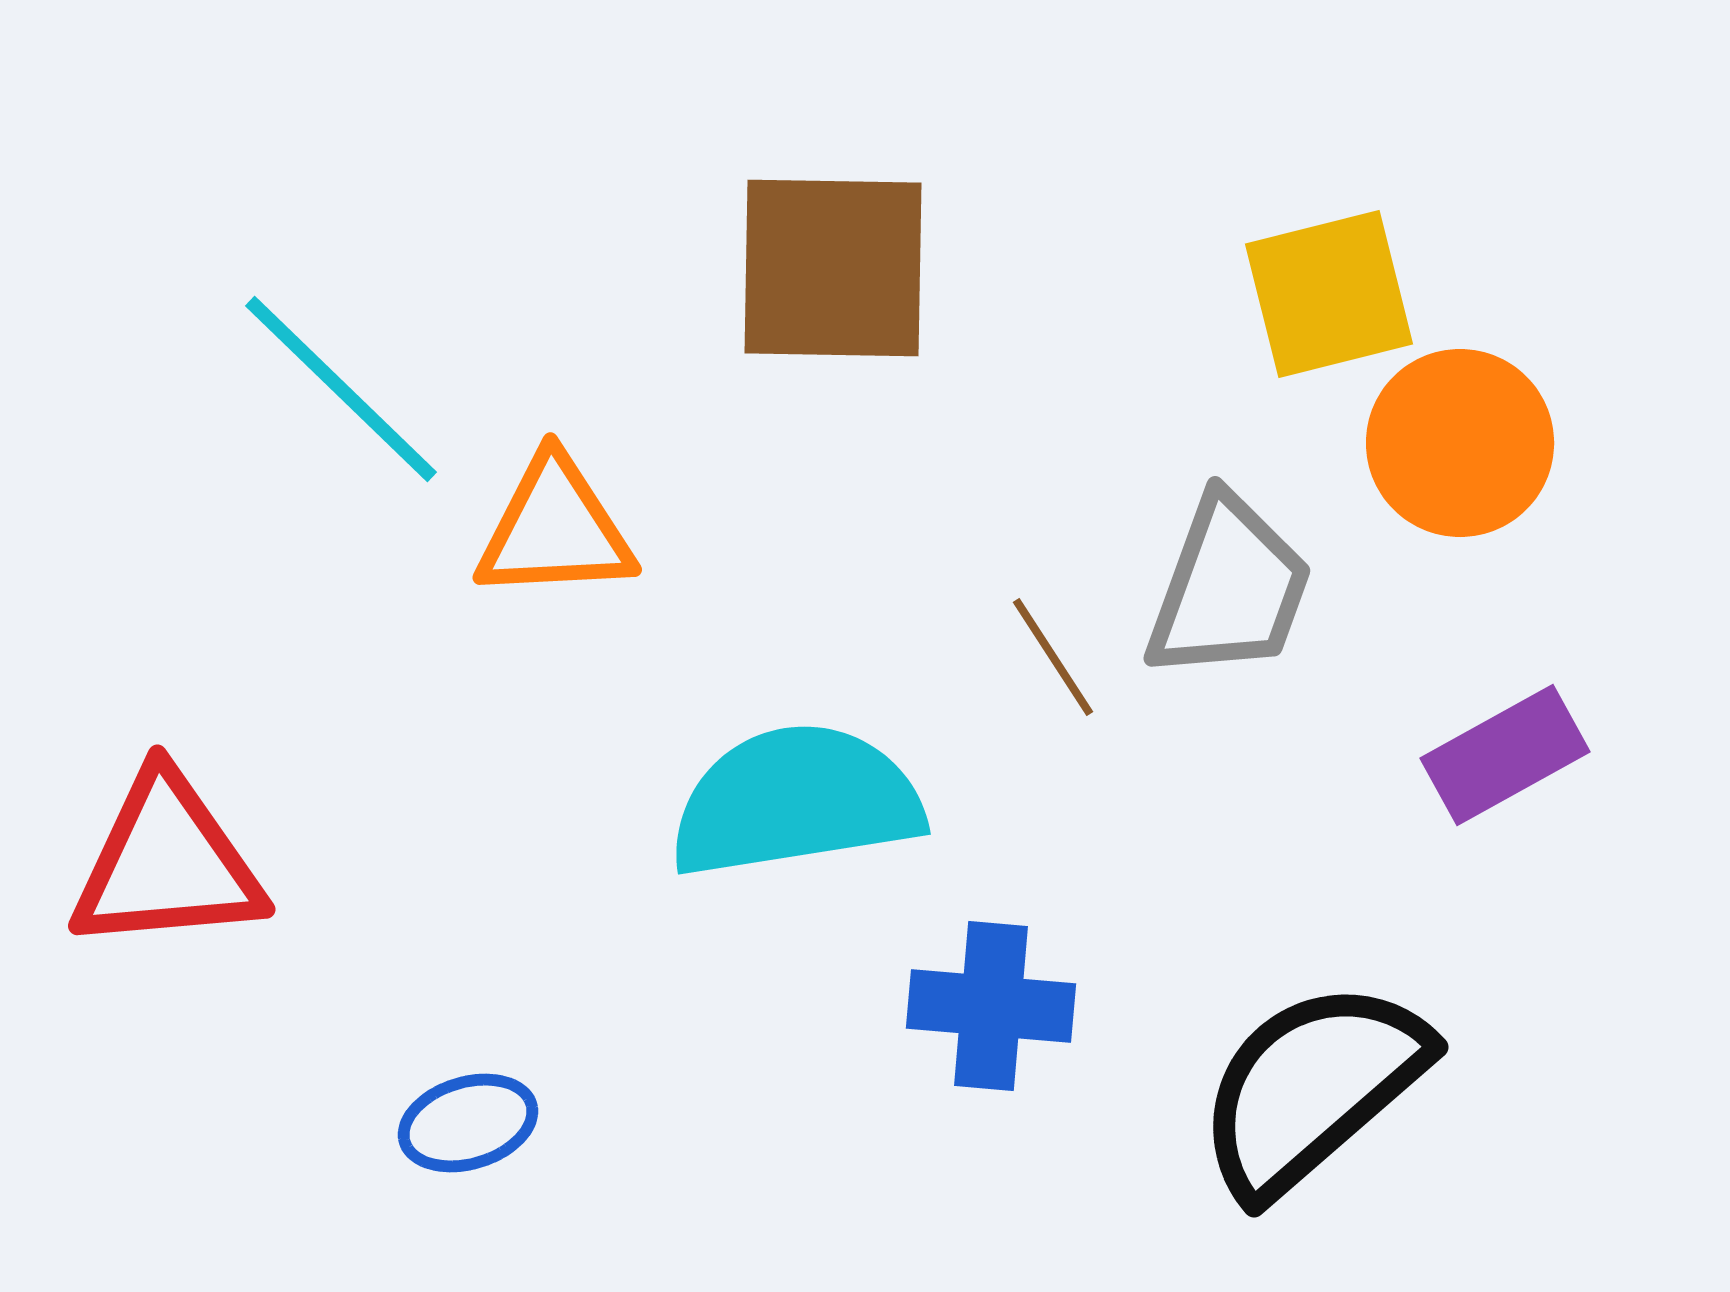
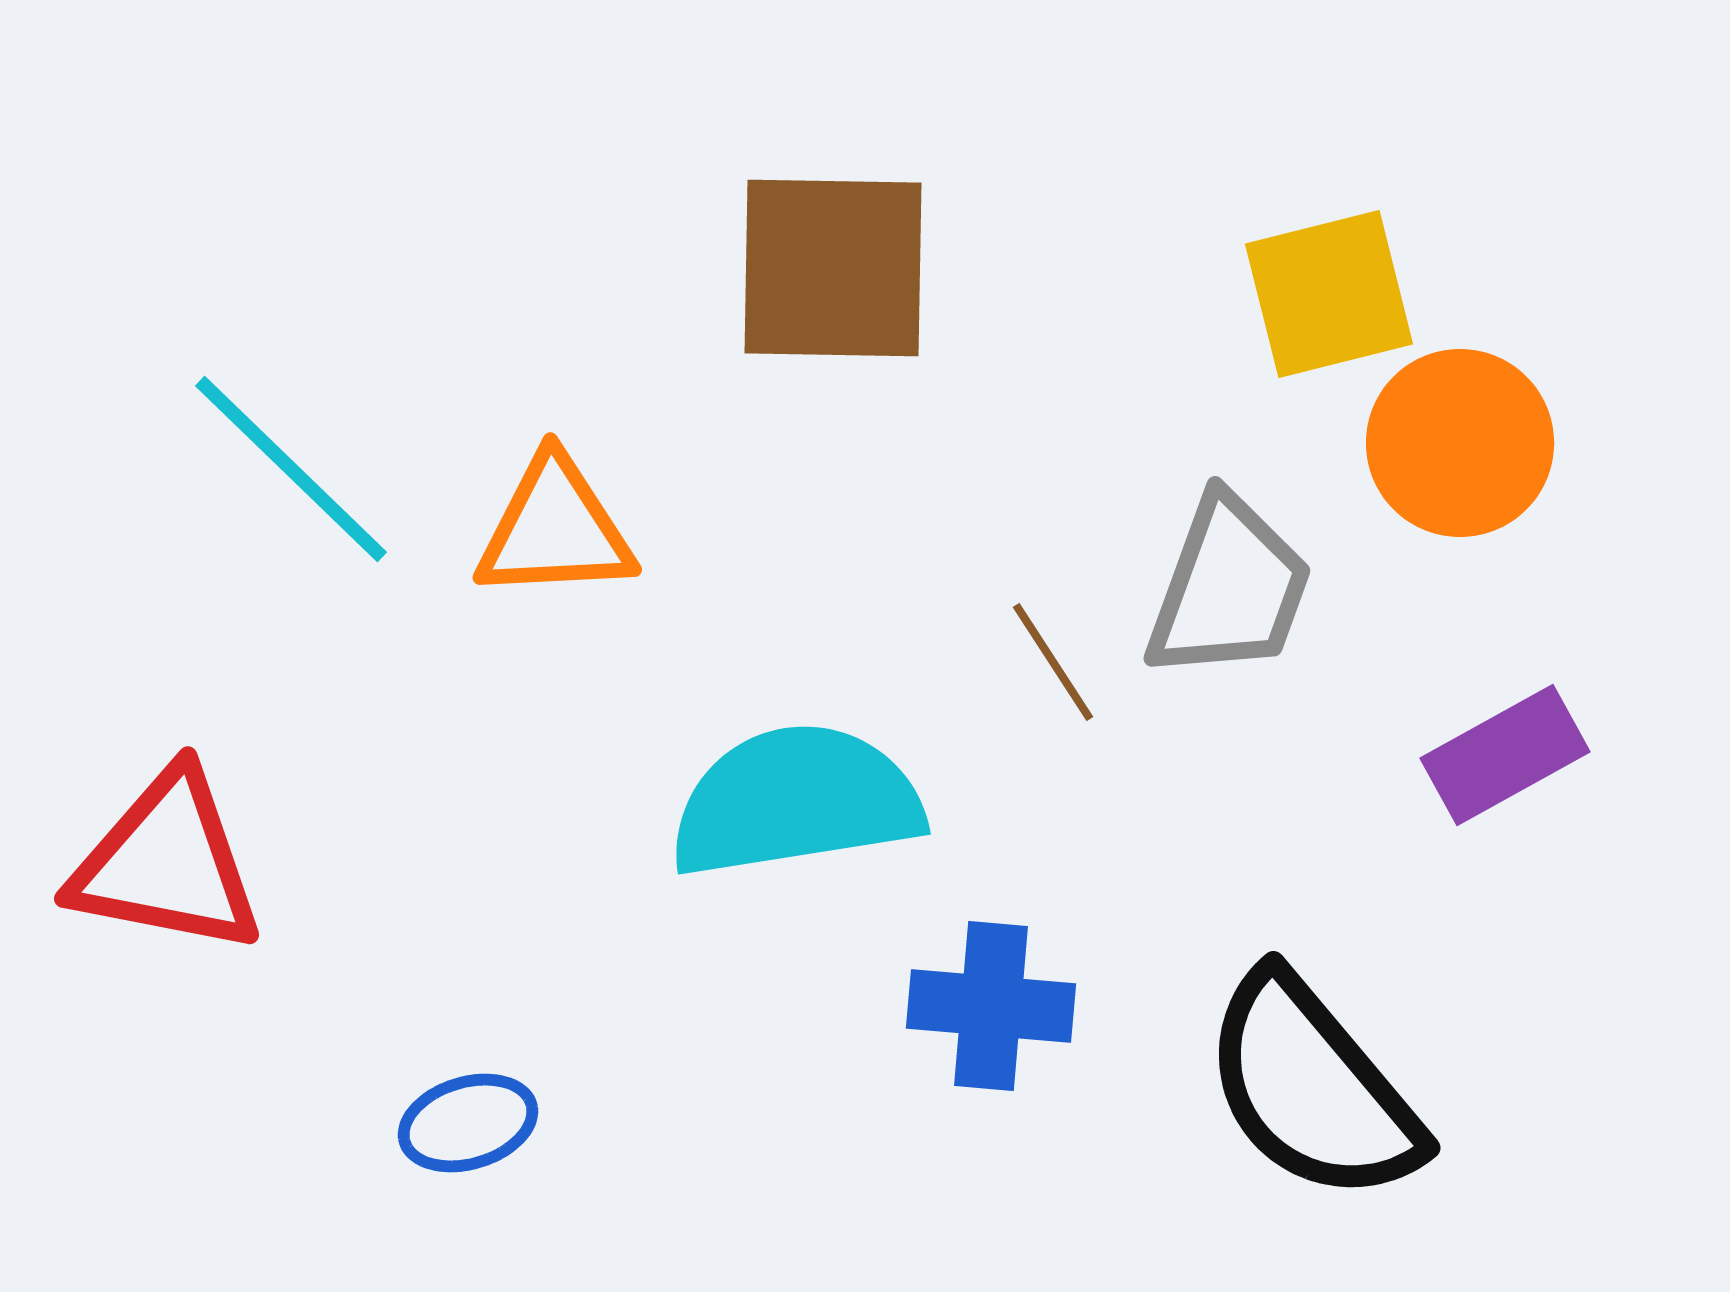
cyan line: moved 50 px left, 80 px down
brown line: moved 5 px down
red triangle: rotated 16 degrees clockwise
black semicircle: rotated 89 degrees counterclockwise
